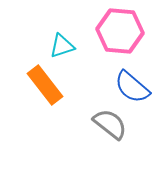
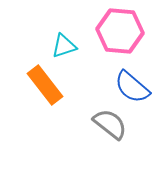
cyan triangle: moved 2 px right
